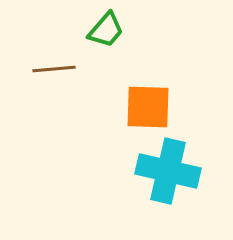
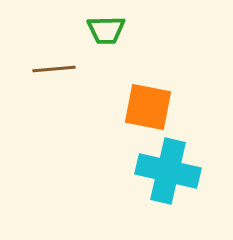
green trapezoid: rotated 48 degrees clockwise
orange square: rotated 9 degrees clockwise
